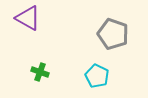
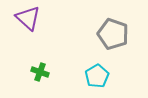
purple triangle: rotated 12 degrees clockwise
cyan pentagon: rotated 15 degrees clockwise
